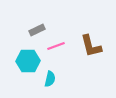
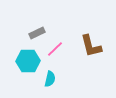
gray rectangle: moved 3 px down
pink line: moved 1 px left, 3 px down; rotated 24 degrees counterclockwise
